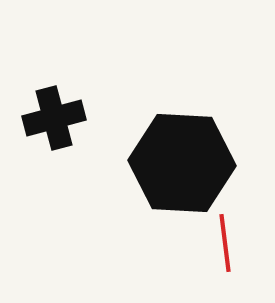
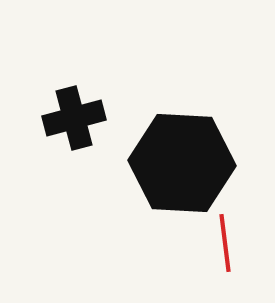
black cross: moved 20 px right
